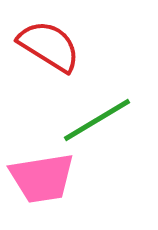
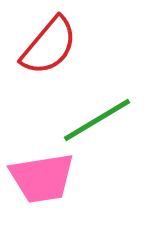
red semicircle: rotated 98 degrees clockwise
